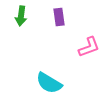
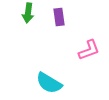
green arrow: moved 7 px right, 3 px up
pink L-shape: moved 3 px down
